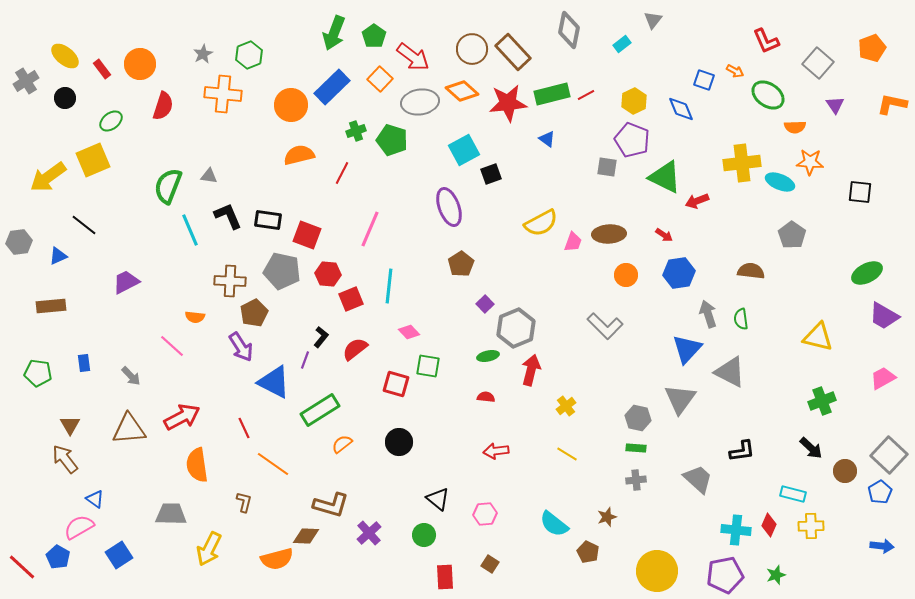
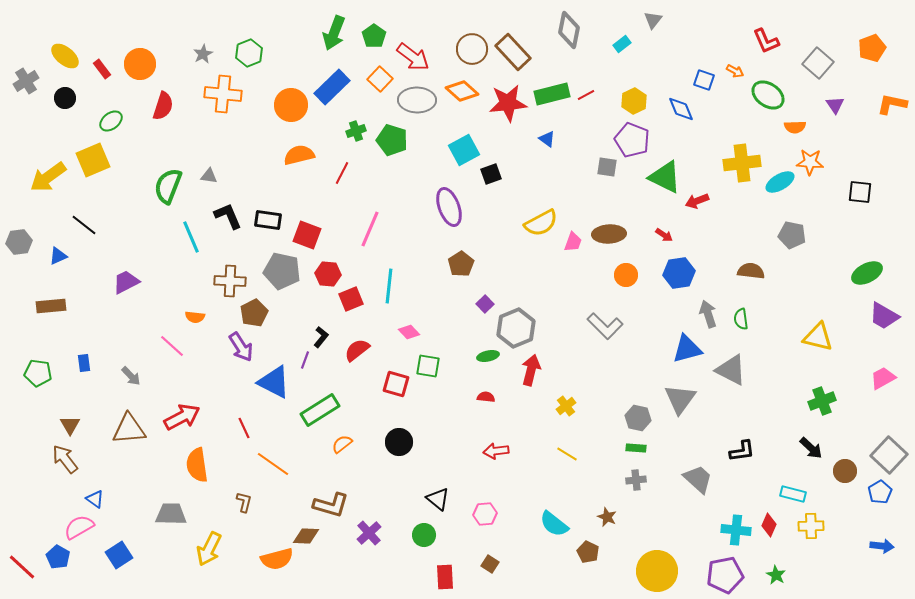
green hexagon at (249, 55): moved 2 px up
gray ellipse at (420, 102): moved 3 px left, 2 px up; rotated 9 degrees clockwise
cyan ellipse at (780, 182): rotated 52 degrees counterclockwise
cyan line at (190, 230): moved 1 px right, 7 px down
gray pentagon at (792, 235): rotated 24 degrees counterclockwise
red semicircle at (355, 349): moved 2 px right, 1 px down
blue triangle at (687, 349): rotated 32 degrees clockwise
gray triangle at (730, 372): moved 1 px right, 2 px up
brown star at (607, 517): rotated 30 degrees counterclockwise
green star at (776, 575): rotated 24 degrees counterclockwise
